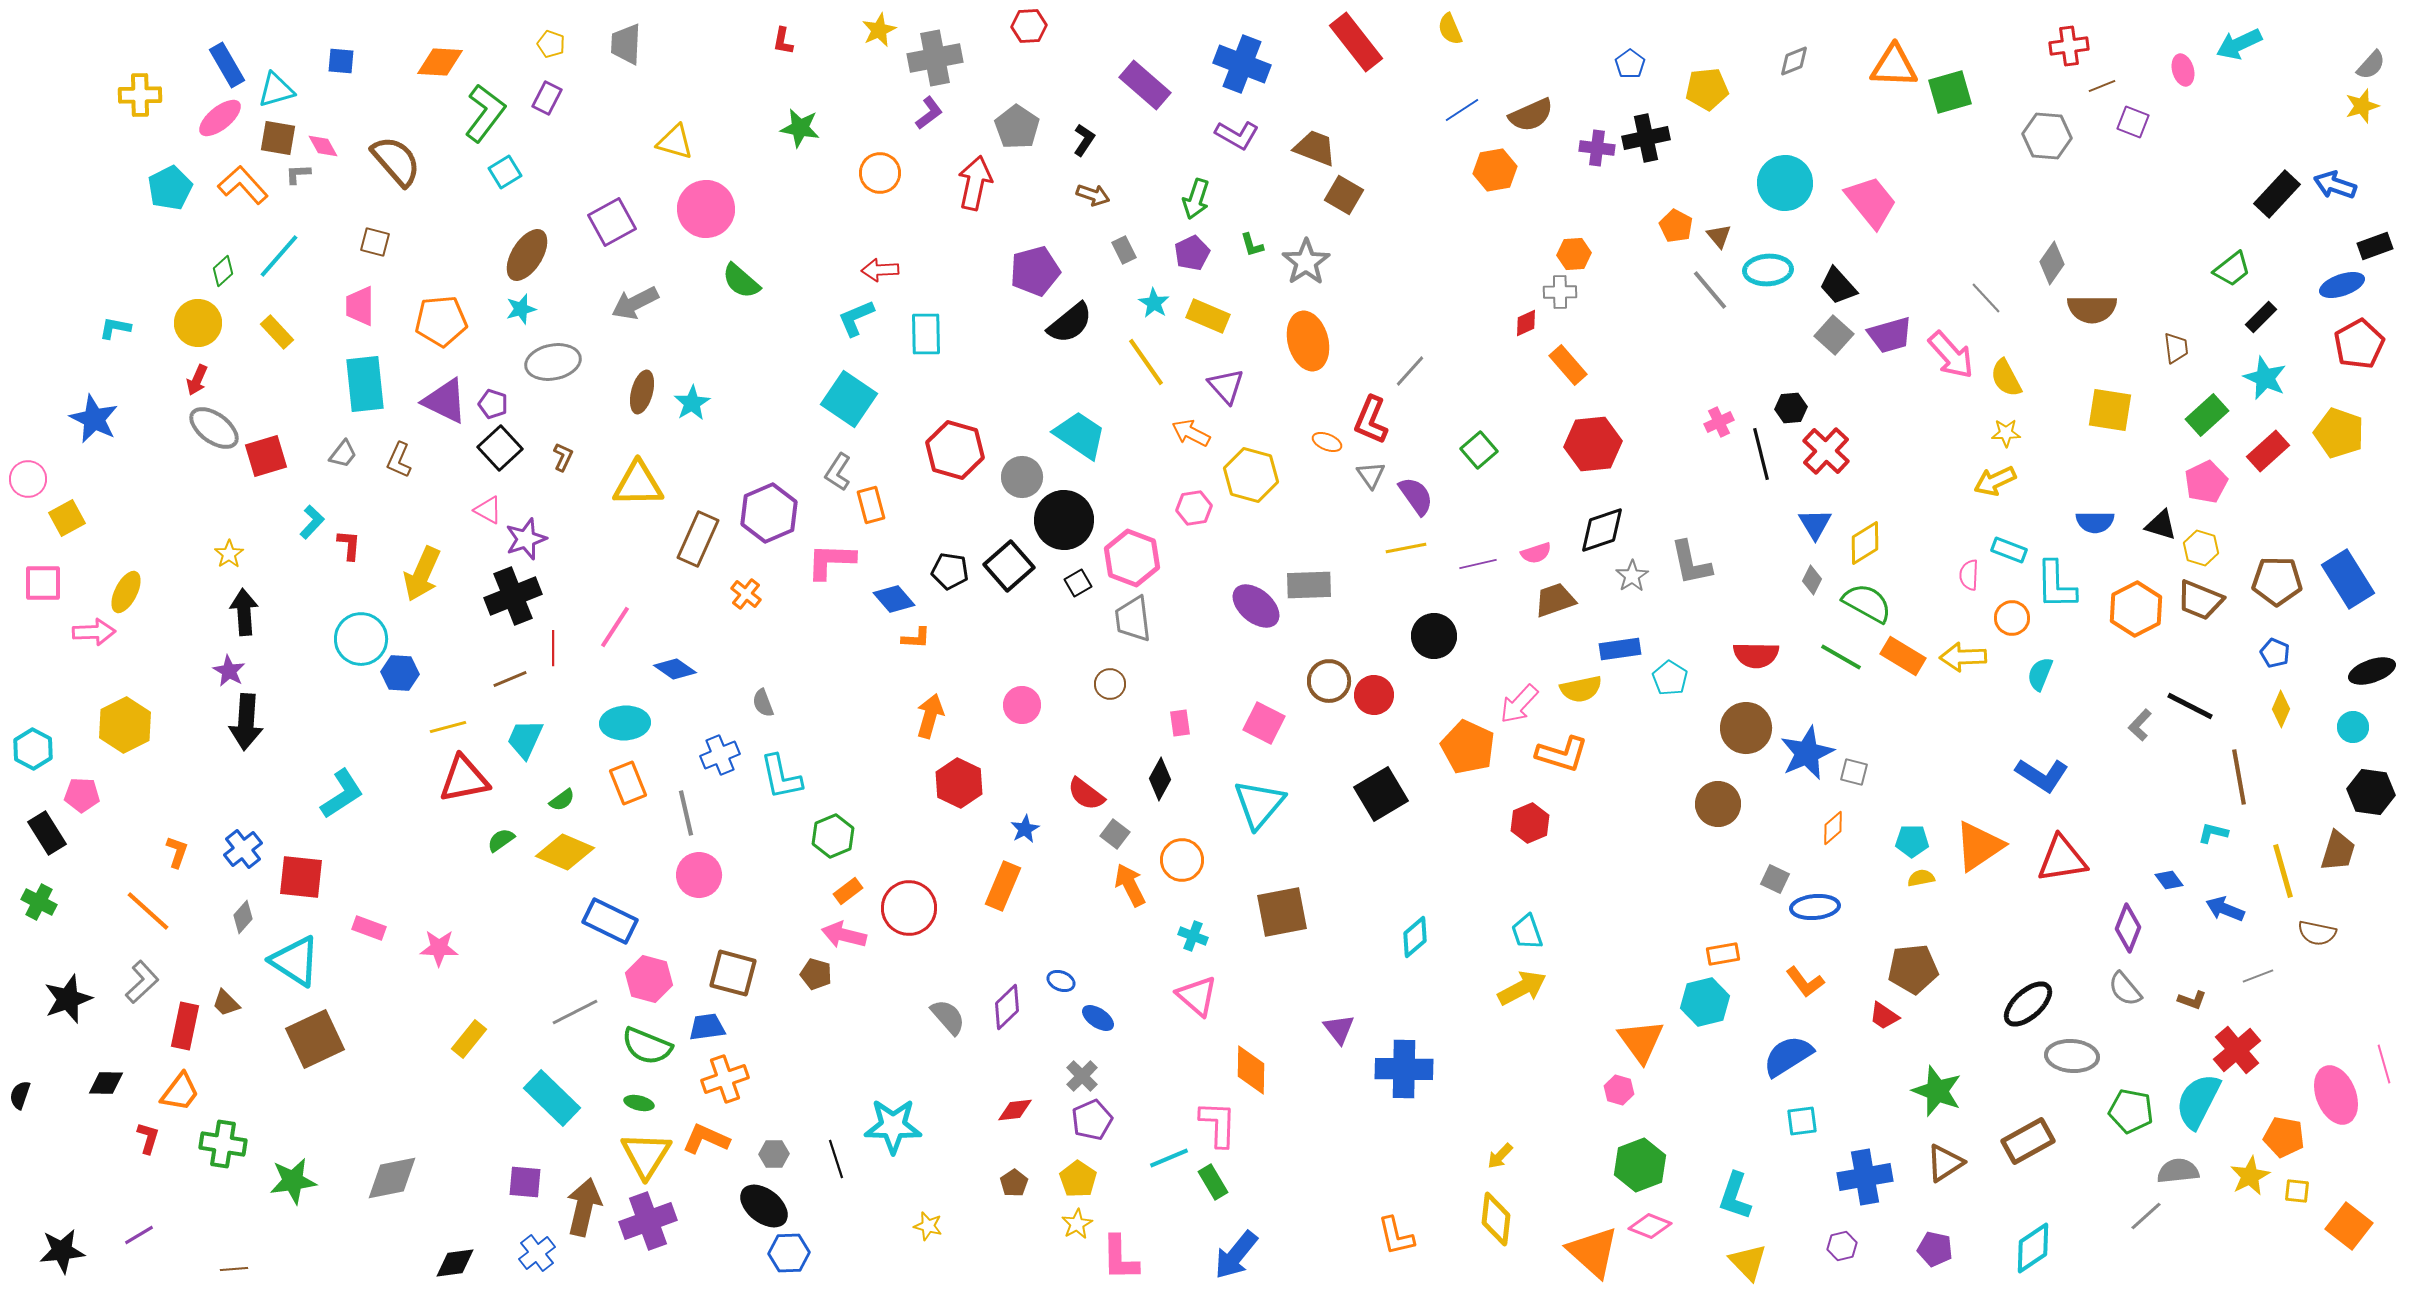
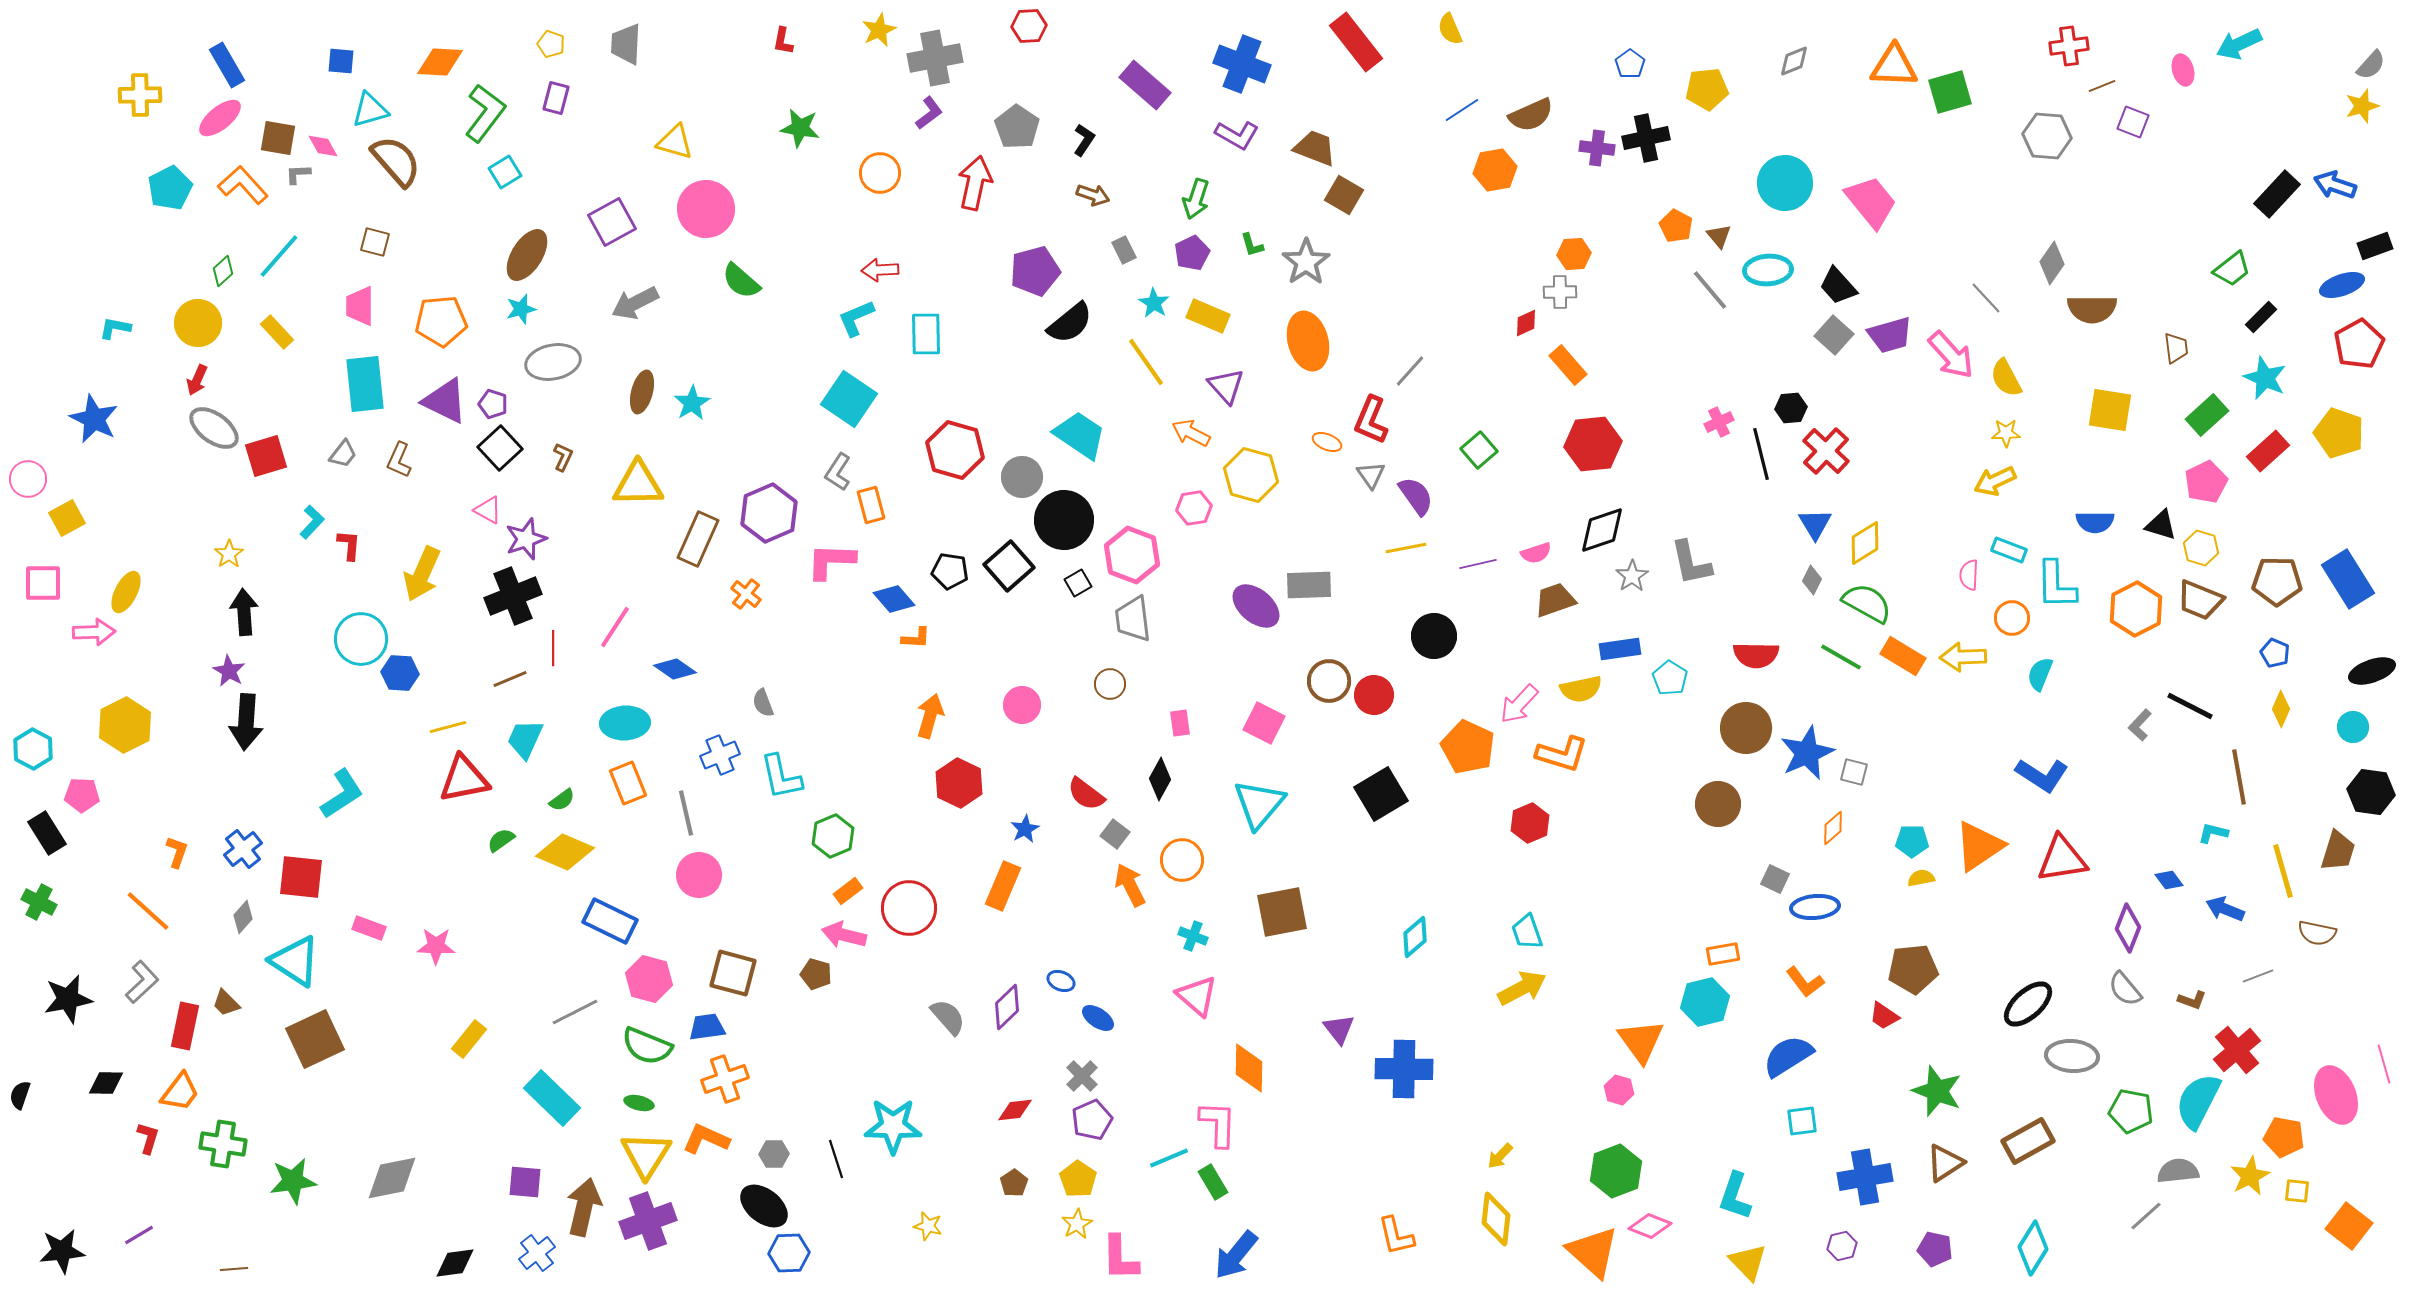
cyan triangle at (276, 90): moved 94 px right, 20 px down
purple rectangle at (547, 98): moved 9 px right; rotated 12 degrees counterclockwise
pink hexagon at (1132, 558): moved 3 px up
pink star at (439, 948): moved 3 px left, 2 px up
black star at (68, 999): rotated 9 degrees clockwise
orange diamond at (1251, 1070): moved 2 px left, 2 px up
green hexagon at (1640, 1165): moved 24 px left, 6 px down
cyan diamond at (2033, 1248): rotated 24 degrees counterclockwise
